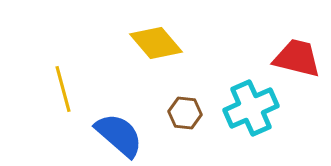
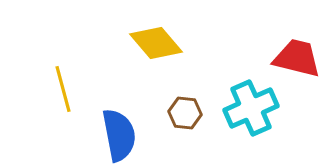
blue semicircle: rotated 38 degrees clockwise
